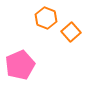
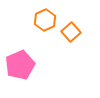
orange hexagon: moved 1 px left, 2 px down; rotated 15 degrees clockwise
